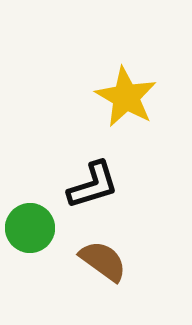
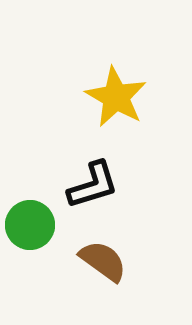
yellow star: moved 10 px left
green circle: moved 3 px up
